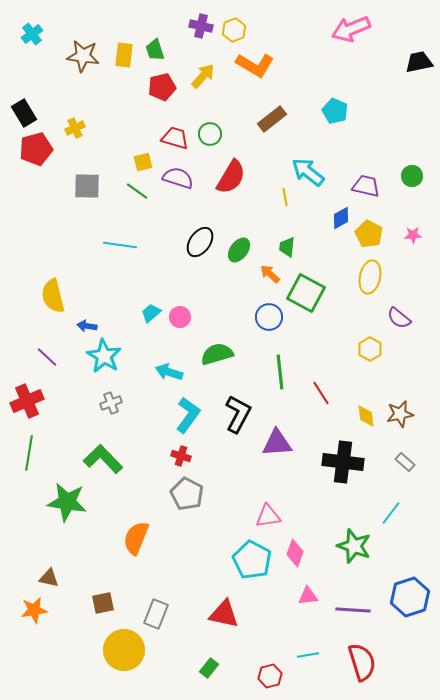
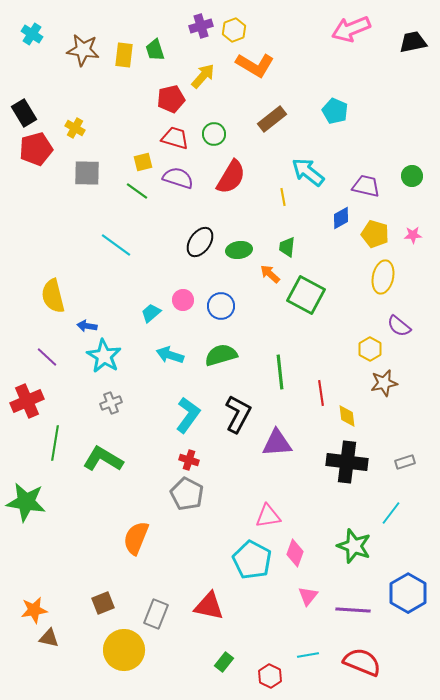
purple cross at (201, 26): rotated 30 degrees counterclockwise
cyan cross at (32, 34): rotated 20 degrees counterclockwise
brown star at (83, 56): moved 6 px up
black trapezoid at (419, 62): moved 6 px left, 20 px up
red pentagon at (162, 87): moved 9 px right, 12 px down
yellow cross at (75, 128): rotated 36 degrees counterclockwise
green circle at (210, 134): moved 4 px right
gray square at (87, 186): moved 13 px up
yellow line at (285, 197): moved 2 px left
yellow pentagon at (369, 234): moved 6 px right; rotated 12 degrees counterclockwise
cyan line at (120, 245): moved 4 px left; rotated 28 degrees clockwise
green ellipse at (239, 250): rotated 45 degrees clockwise
yellow ellipse at (370, 277): moved 13 px right
green square at (306, 293): moved 2 px down
pink circle at (180, 317): moved 3 px right, 17 px up
blue circle at (269, 317): moved 48 px left, 11 px up
purple semicircle at (399, 318): moved 8 px down
green semicircle at (217, 354): moved 4 px right, 1 px down
cyan arrow at (169, 372): moved 1 px right, 17 px up
red line at (321, 393): rotated 25 degrees clockwise
brown star at (400, 414): moved 16 px left, 31 px up
yellow diamond at (366, 416): moved 19 px left
green line at (29, 453): moved 26 px right, 10 px up
red cross at (181, 456): moved 8 px right, 4 px down
green L-shape at (103, 459): rotated 15 degrees counterclockwise
black cross at (343, 462): moved 4 px right
gray rectangle at (405, 462): rotated 60 degrees counterclockwise
green star at (67, 502): moved 41 px left
brown triangle at (49, 578): moved 60 px down
pink triangle at (308, 596): rotated 45 degrees counterclockwise
blue hexagon at (410, 597): moved 2 px left, 4 px up; rotated 12 degrees counterclockwise
brown square at (103, 603): rotated 10 degrees counterclockwise
red triangle at (224, 614): moved 15 px left, 8 px up
red semicircle at (362, 662): rotated 51 degrees counterclockwise
green rectangle at (209, 668): moved 15 px right, 6 px up
red hexagon at (270, 676): rotated 20 degrees counterclockwise
